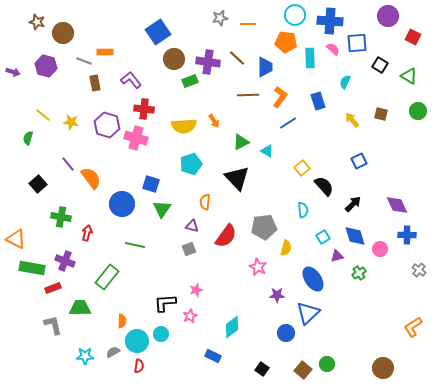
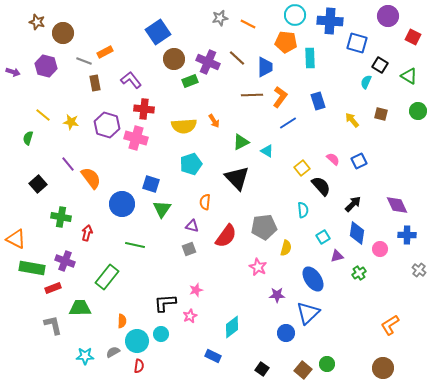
orange line at (248, 24): rotated 28 degrees clockwise
blue square at (357, 43): rotated 20 degrees clockwise
pink semicircle at (333, 49): moved 110 px down
orange rectangle at (105, 52): rotated 28 degrees counterclockwise
purple cross at (208, 62): rotated 15 degrees clockwise
cyan semicircle at (345, 82): moved 21 px right
brown line at (248, 95): moved 4 px right
black semicircle at (324, 186): moved 3 px left
blue diamond at (355, 236): moved 2 px right, 3 px up; rotated 25 degrees clockwise
orange L-shape at (413, 327): moved 23 px left, 2 px up
